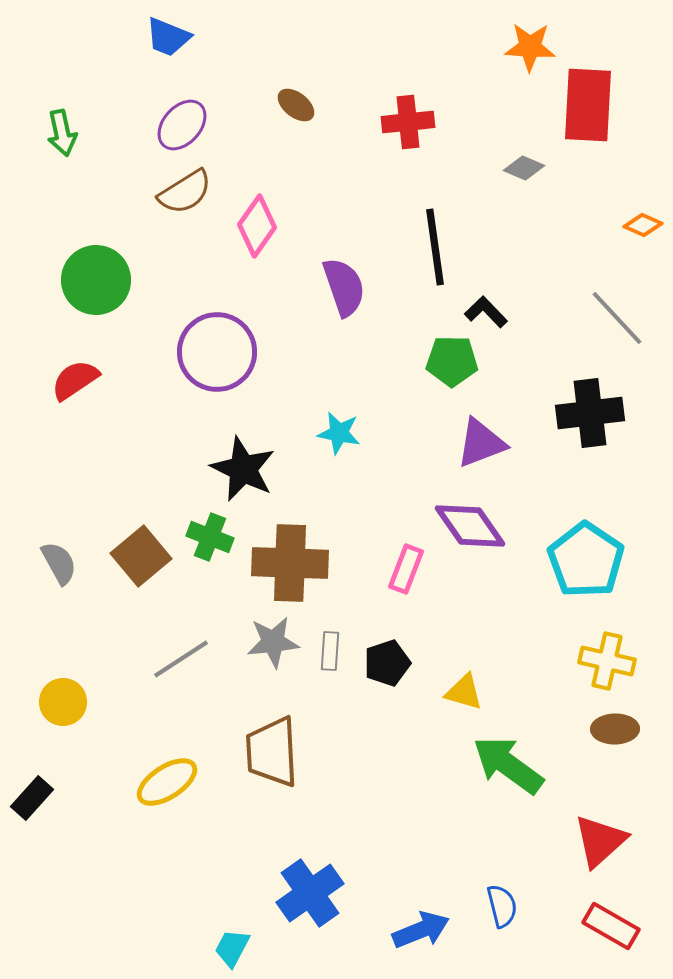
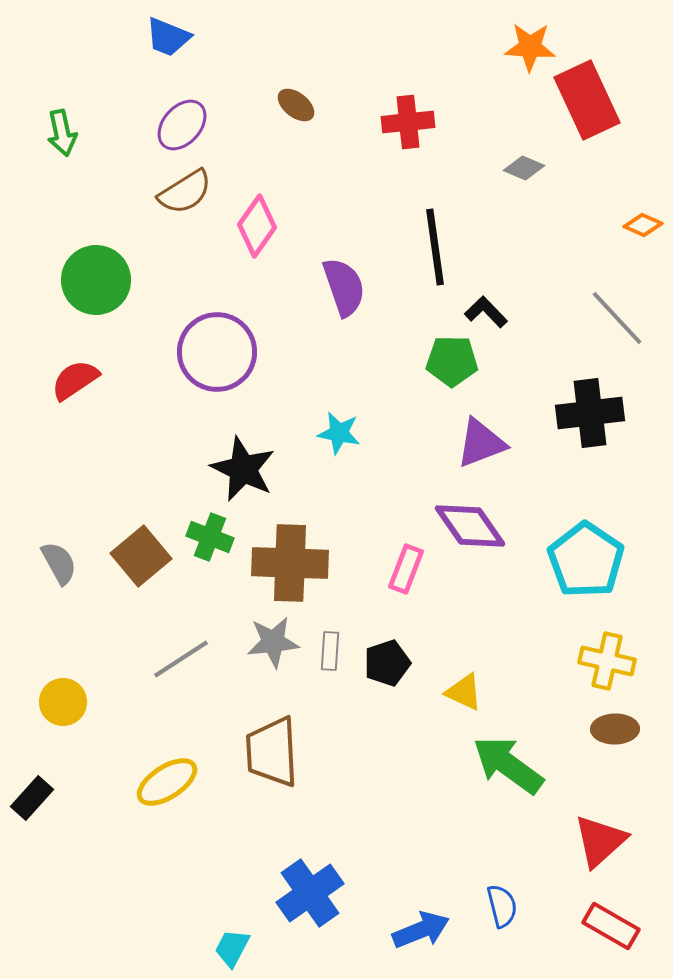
red rectangle at (588, 105): moved 1 px left, 5 px up; rotated 28 degrees counterclockwise
yellow triangle at (464, 692): rotated 9 degrees clockwise
